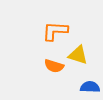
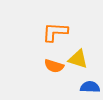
orange L-shape: moved 1 px down
yellow triangle: moved 4 px down
